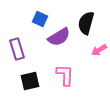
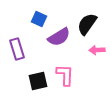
blue square: moved 1 px left
black semicircle: moved 1 px right, 1 px down; rotated 20 degrees clockwise
pink arrow: moved 2 px left; rotated 28 degrees clockwise
black square: moved 8 px right
